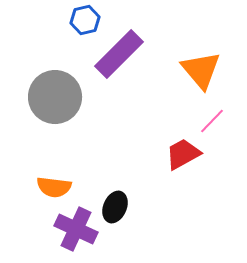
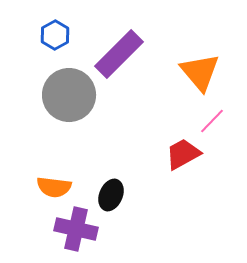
blue hexagon: moved 30 px left, 15 px down; rotated 16 degrees counterclockwise
orange triangle: moved 1 px left, 2 px down
gray circle: moved 14 px right, 2 px up
black ellipse: moved 4 px left, 12 px up
purple cross: rotated 12 degrees counterclockwise
